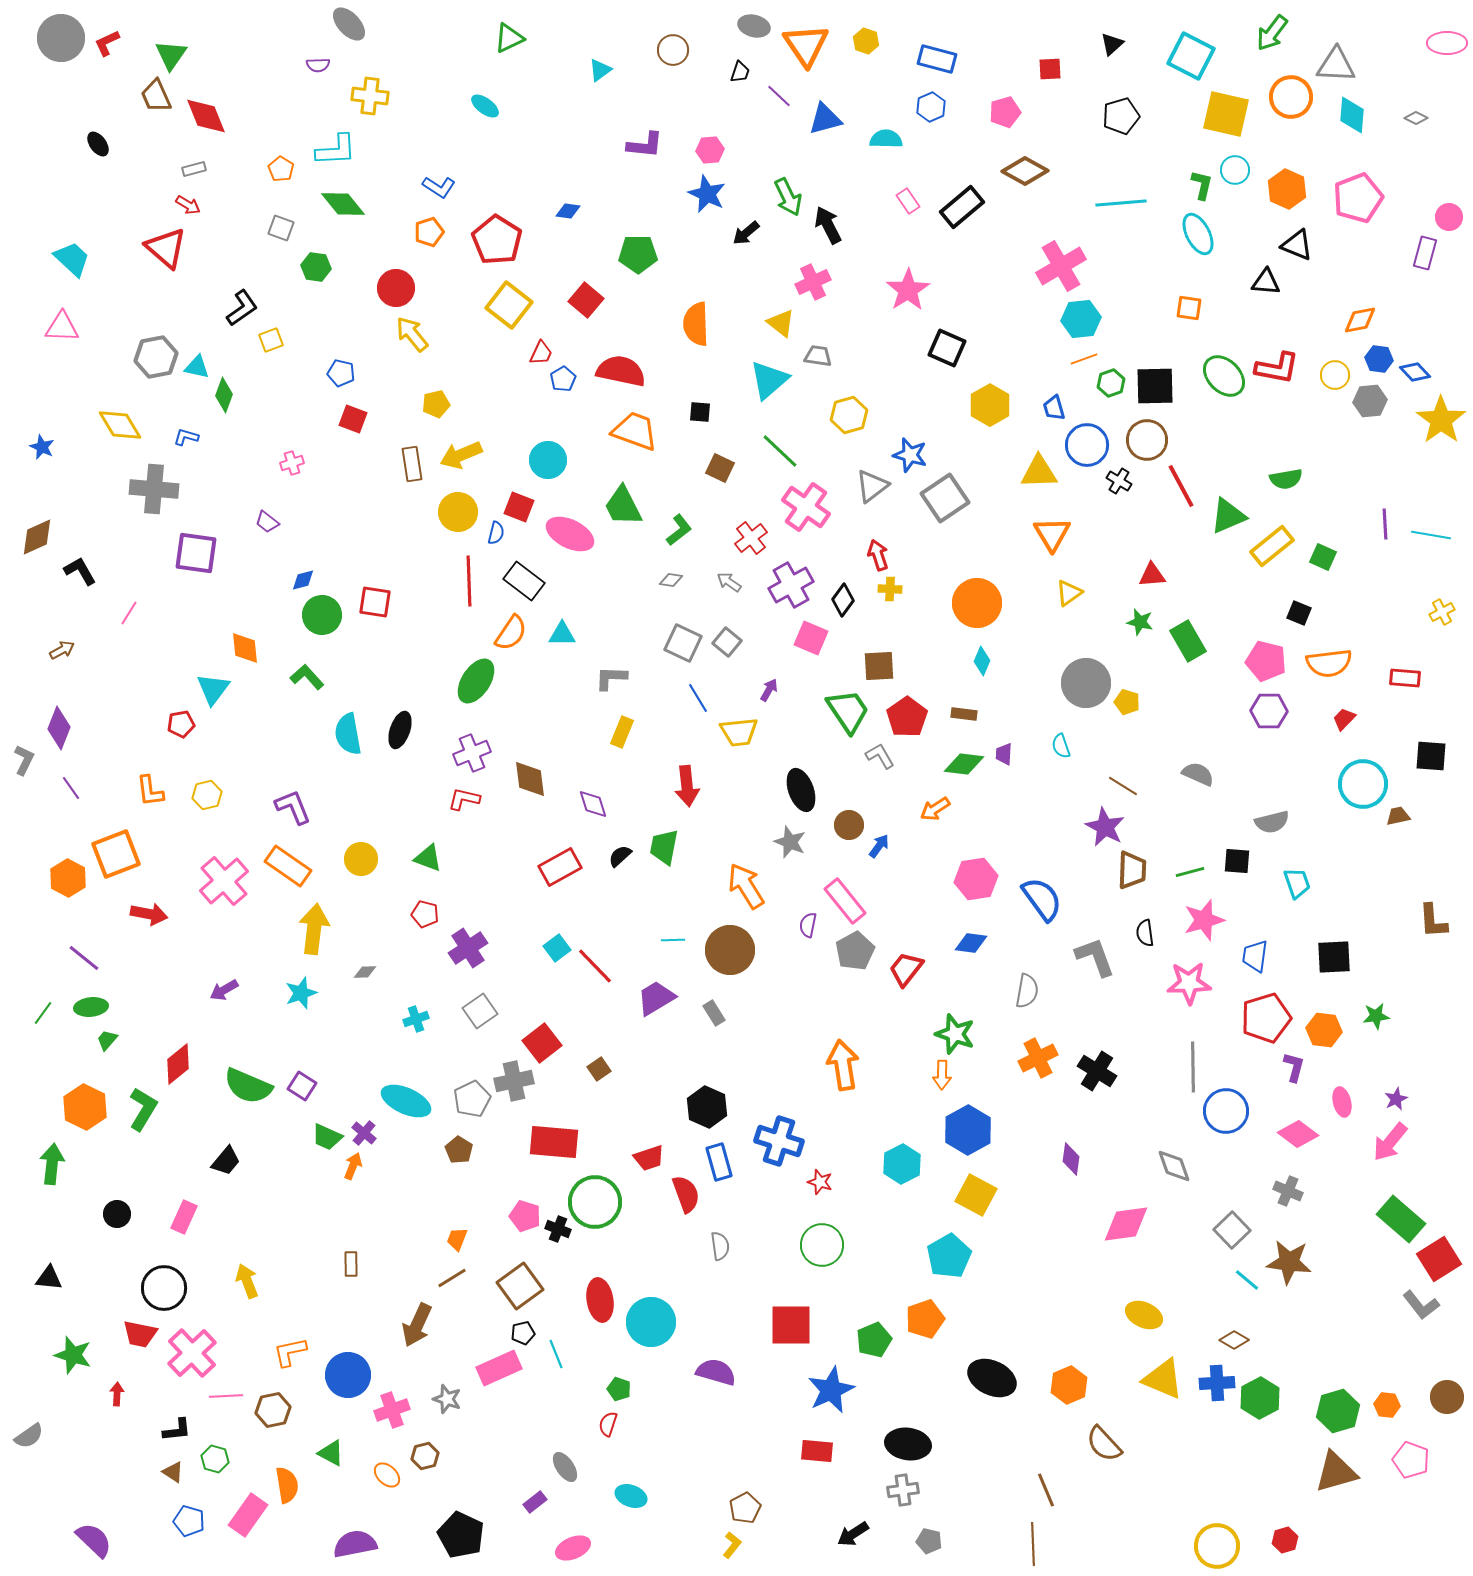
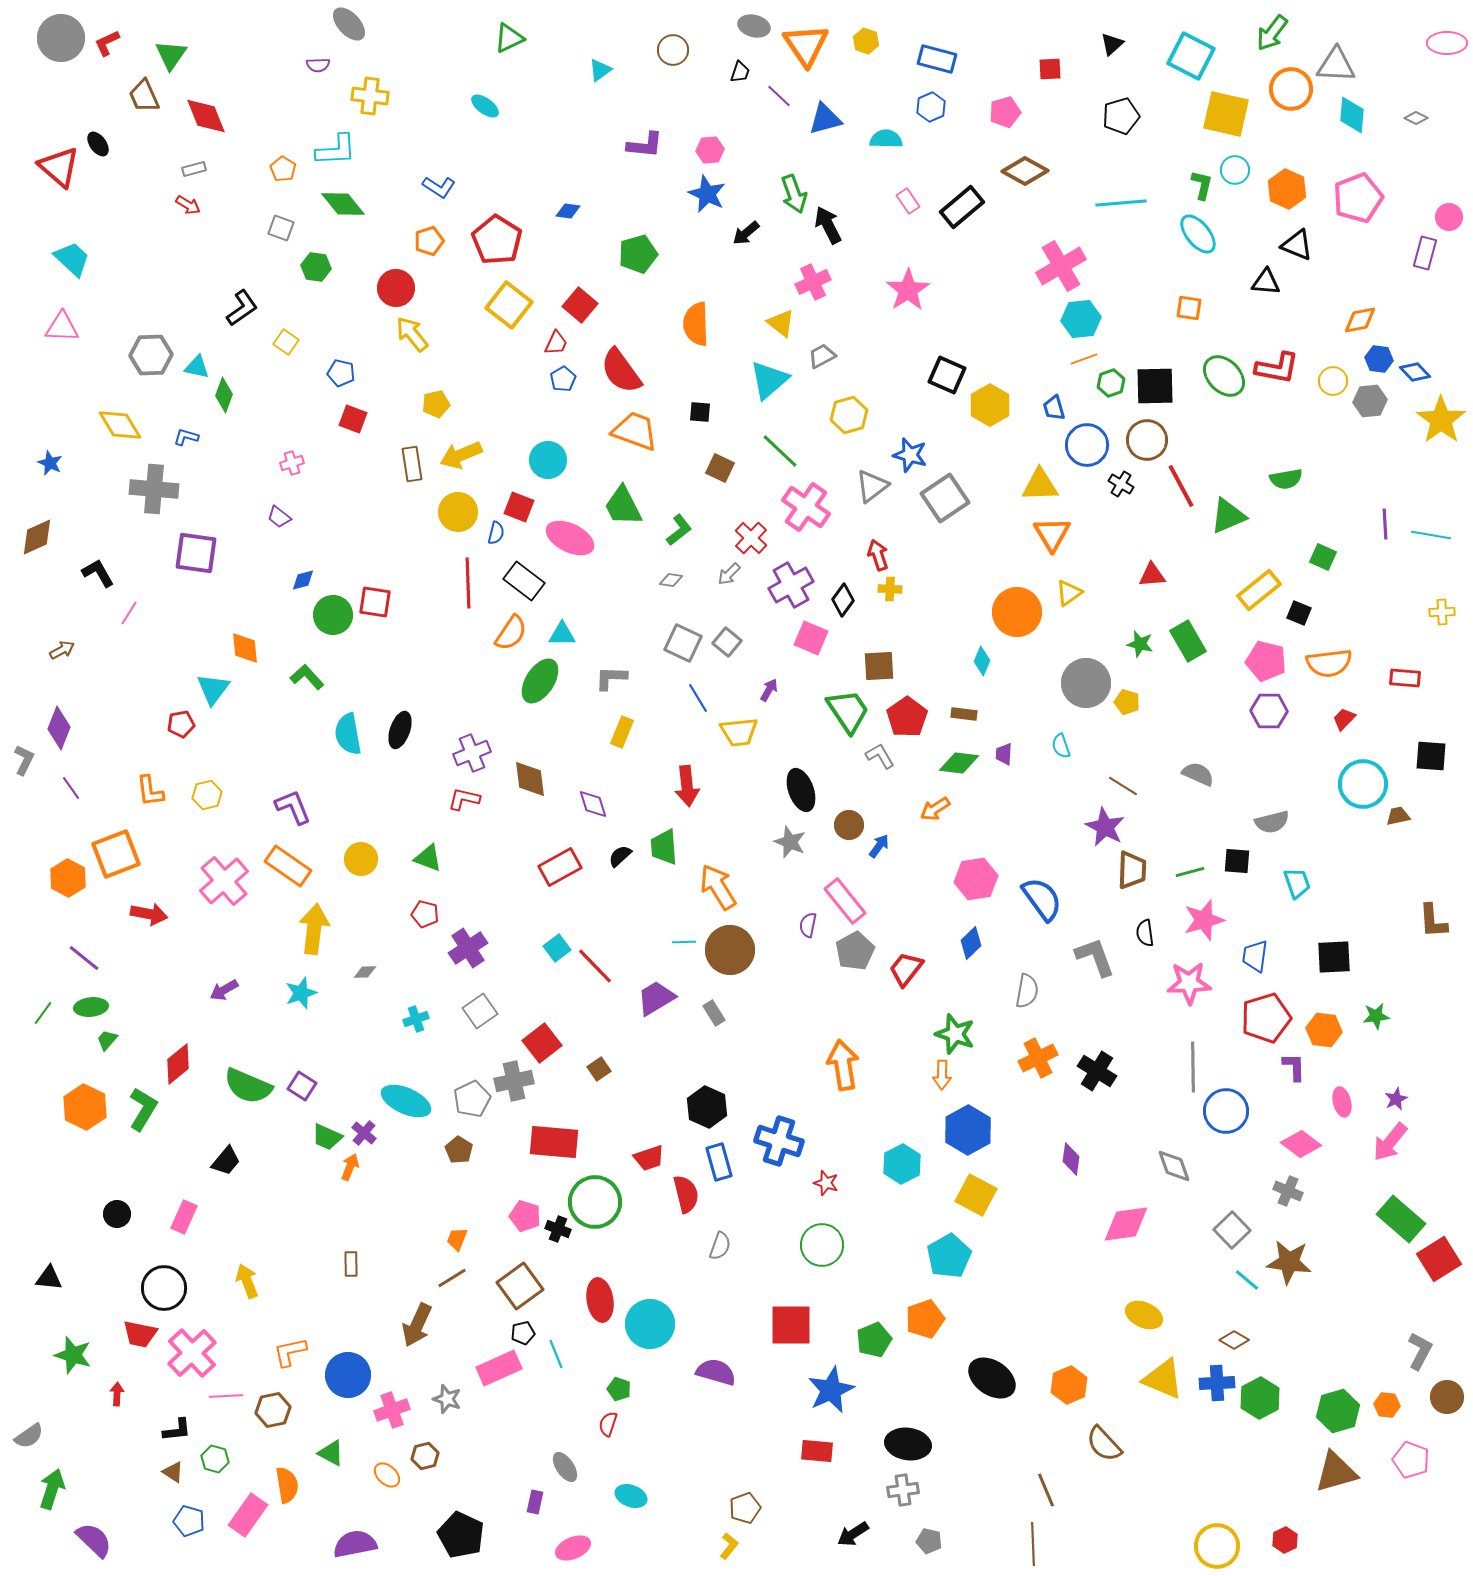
brown trapezoid at (156, 96): moved 12 px left
orange circle at (1291, 97): moved 8 px up
orange pentagon at (281, 169): moved 2 px right
green arrow at (788, 197): moved 6 px right, 3 px up; rotated 6 degrees clockwise
orange pentagon at (429, 232): moved 9 px down
cyan ellipse at (1198, 234): rotated 12 degrees counterclockwise
red triangle at (166, 248): moved 107 px left, 81 px up
green pentagon at (638, 254): rotated 15 degrees counterclockwise
red square at (586, 300): moved 6 px left, 5 px down
yellow square at (271, 340): moved 15 px right, 2 px down; rotated 35 degrees counterclockwise
black square at (947, 348): moved 27 px down
red trapezoid at (541, 353): moved 15 px right, 10 px up
gray trapezoid at (818, 356): moved 4 px right; rotated 36 degrees counterclockwise
gray hexagon at (156, 357): moved 5 px left, 2 px up; rotated 9 degrees clockwise
red semicircle at (621, 371): rotated 138 degrees counterclockwise
yellow circle at (1335, 375): moved 2 px left, 6 px down
blue star at (42, 447): moved 8 px right, 16 px down
yellow triangle at (1039, 472): moved 1 px right, 13 px down
black cross at (1119, 481): moved 2 px right, 3 px down
purple trapezoid at (267, 522): moved 12 px right, 5 px up
pink ellipse at (570, 534): moved 4 px down
red cross at (751, 538): rotated 8 degrees counterclockwise
yellow rectangle at (1272, 546): moved 13 px left, 44 px down
black L-shape at (80, 571): moved 18 px right, 2 px down
red line at (469, 581): moved 1 px left, 2 px down
gray arrow at (729, 582): moved 8 px up; rotated 80 degrees counterclockwise
orange circle at (977, 603): moved 40 px right, 9 px down
yellow cross at (1442, 612): rotated 25 degrees clockwise
green circle at (322, 615): moved 11 px right
green star at (1140, 622): moved 22 px down
green ellipse at (476, 681): moved 64 px right
green diamond at (964, 764): moved 5 px left, 1 px up
green trapezoid at (664, 847): rotated 15 degrees counterclockwise
orange arrow at (746, 886): moved 28 px left, 1 px down
cyan line at (673, 940): moved 11 px right, 2 px down
blue diamond at (971, 943): rotated 52 degrees counterclockwise
purple L-shape at (1294, 1067): rotated 16 degrees counterclockwise
pink diamond at (1298, 1134): moved 3 px right, 10 px down
green arrow at (52, 1164): moved 325 px down; rotated 12 degrees clockwise
orange arrow at (353, 1166): moved 3 px left, 1 px down
red star at (820, 1182): moved 6 px right, 1 px down
red semicircle at (686, 1194): rotated 6 degrees clockwise
gray semicircle at (720, 1246): rotated 28 degrees clockwise
gray L-shape at (1421, 1305): moved 1 px left, 46 px down; rotated 114 degrees counterclockwise
cyan circle at (651, 1322): moved 1 px left, 2 px down
black ellipse at (992, 1378): rotated 9 degrees clockwise
purple rectangle at (535, 1502): rotated 40 degrees counterclockwise
brown pentagon at (745, 1508): rotated 8 degrees clockwise
red hexagon at (1285, 1540): rotated 10 degrees counterclockwise
yellow L-shape at (732, 1545): moved 3 px left, 1 px down
